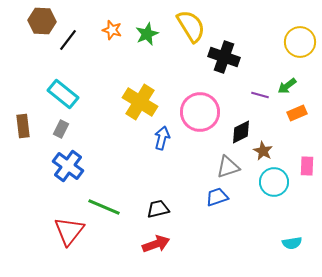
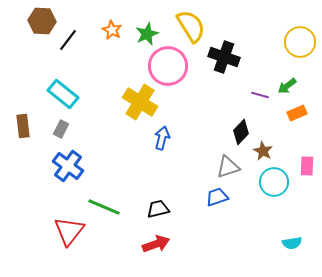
orange star: rotated 12 degrees clockwise
pink circle: moved 32 px left, 46 px up
black diamond: rotated 20 degrees counterclockwise
